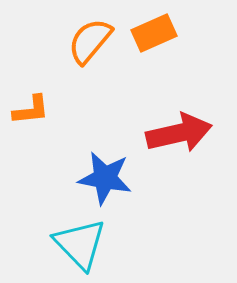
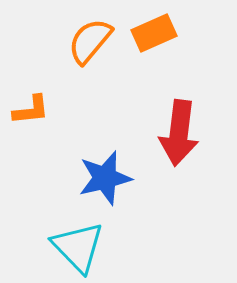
red arrow: rotated 110 degrees clockwise
blue star: rotated 24 degrees counterclockwise
cyan triangle: moved 2 px left, 3 px down
